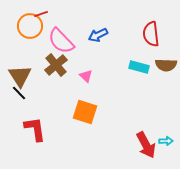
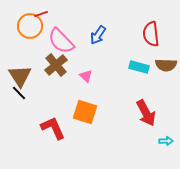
blue arrow: rotated 30 degrees counterclockwise
red L-shape: moved 18 px right, 1 px up; rotated 16 degrees counterclockwise
red arrow: moved 32 px up
